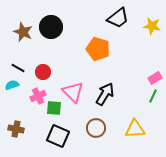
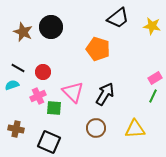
black square: moved 9 px left, 6 px down
